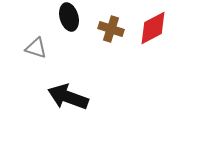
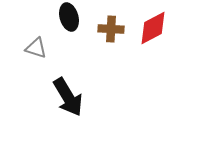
brown cross: rotated 15 degrees counterclockwise
black arrow: rotated 141 degrees counterclockwise
